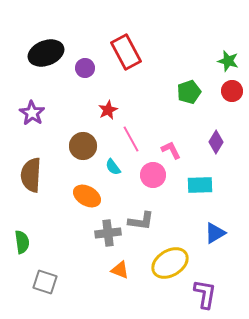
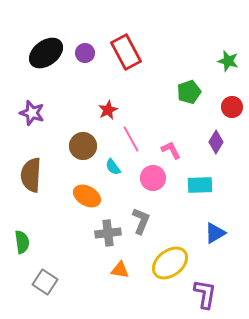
black ellipse: rotated 16 degrees counterclockwise
purple circle: moved 15 px up
red circle: moved 16 px down
purple star: rotated 15 degrees counterclockwise
pink circle: moved 3 px down
gray L-shape: rotated 76 degrees counterclockwise
yellow ellipse: rotated 6 degrees counterclockwise
orange triangle: rotated 12 degrees counterclockwise
gray square: rotated 15 degrees clockwise
